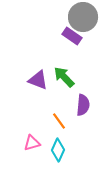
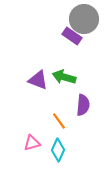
gray circle: moved 1 px right, 2 px down
green arrow: rotated 30 degrees counterclockwise
